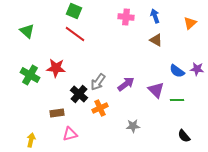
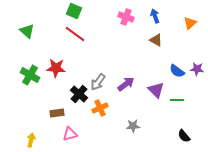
pink cross: rotated 14 degrees clockwise
